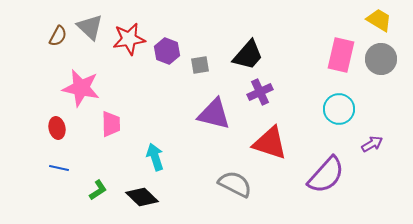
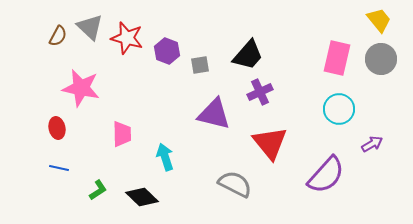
yellow trapezoid: rotated 20 degrees clockwise
red star: moved 2 px left, 1 px up; rotated 24 degrees clockwise
pink rectangle: moved 4 px left, 3 px down
pink trapezoid: moved 11 px right, 10 px down
red triangle: rotated 33 degrees clockwise
cyan arrow: moved 10 px right
